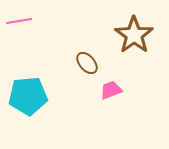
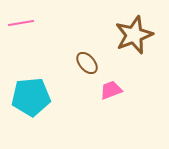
pink line: moved 2 px right, 2 px down
brown star: rotated 15 degrees clockwise
cyan pentagon: moved 3 px right, 1 px down
